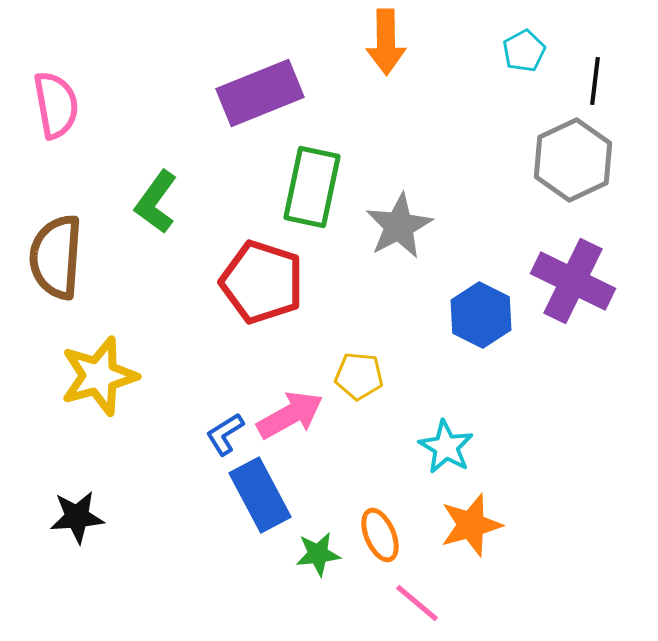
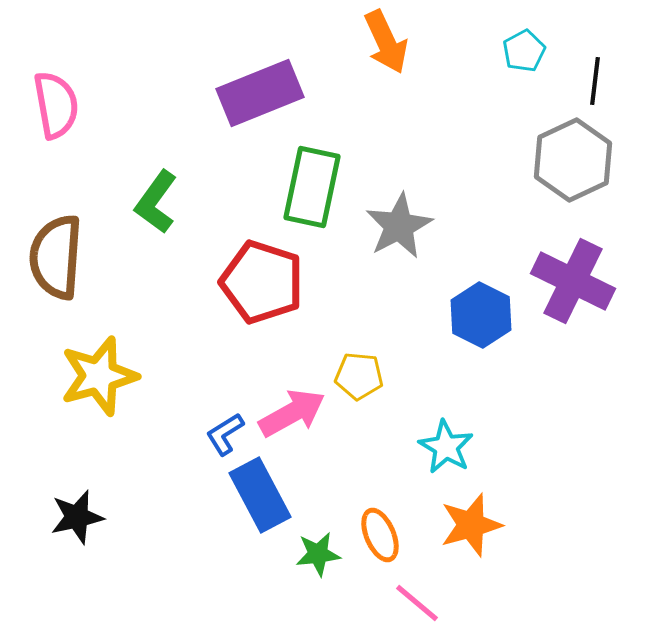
orange arrow: rotated 24 degrees counterclockwise
pink arrow: moved 2 px right, 2 px up
black star: rotated 8 degrees counterclockwise
